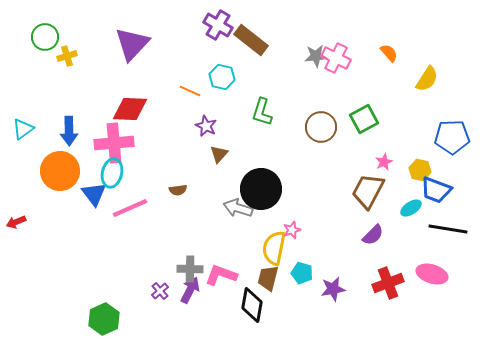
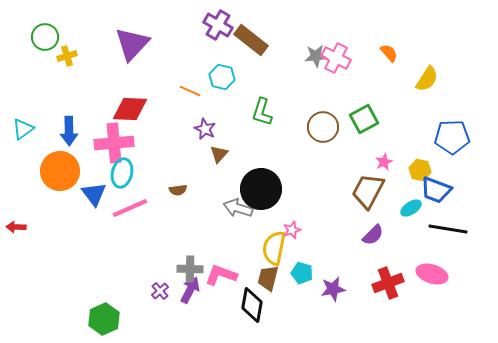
purple star at (206, 126): moved 1 px left, 3 px down
brown circle at (321, 127): moved 2 px right
cyan ellipse at (112, 173): moved 10 px right
red arrow at (16, 222): moved 5 px down; rotated 24 degrees clockwise
